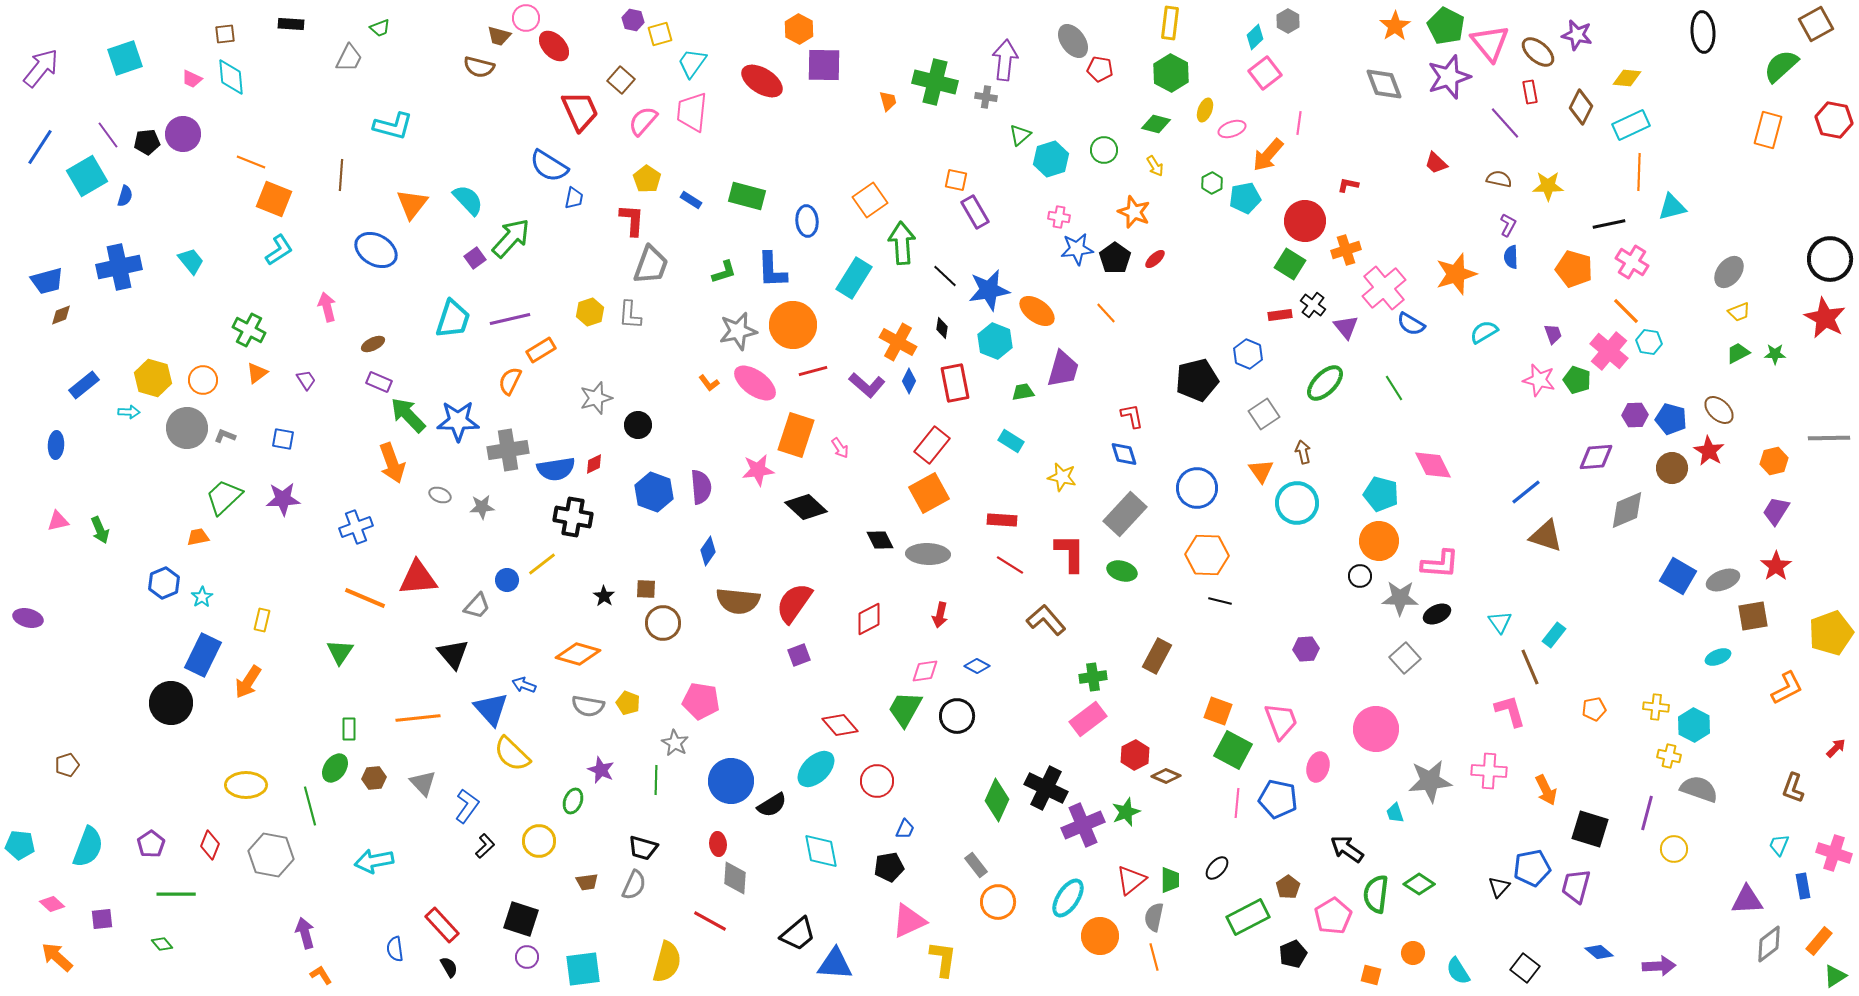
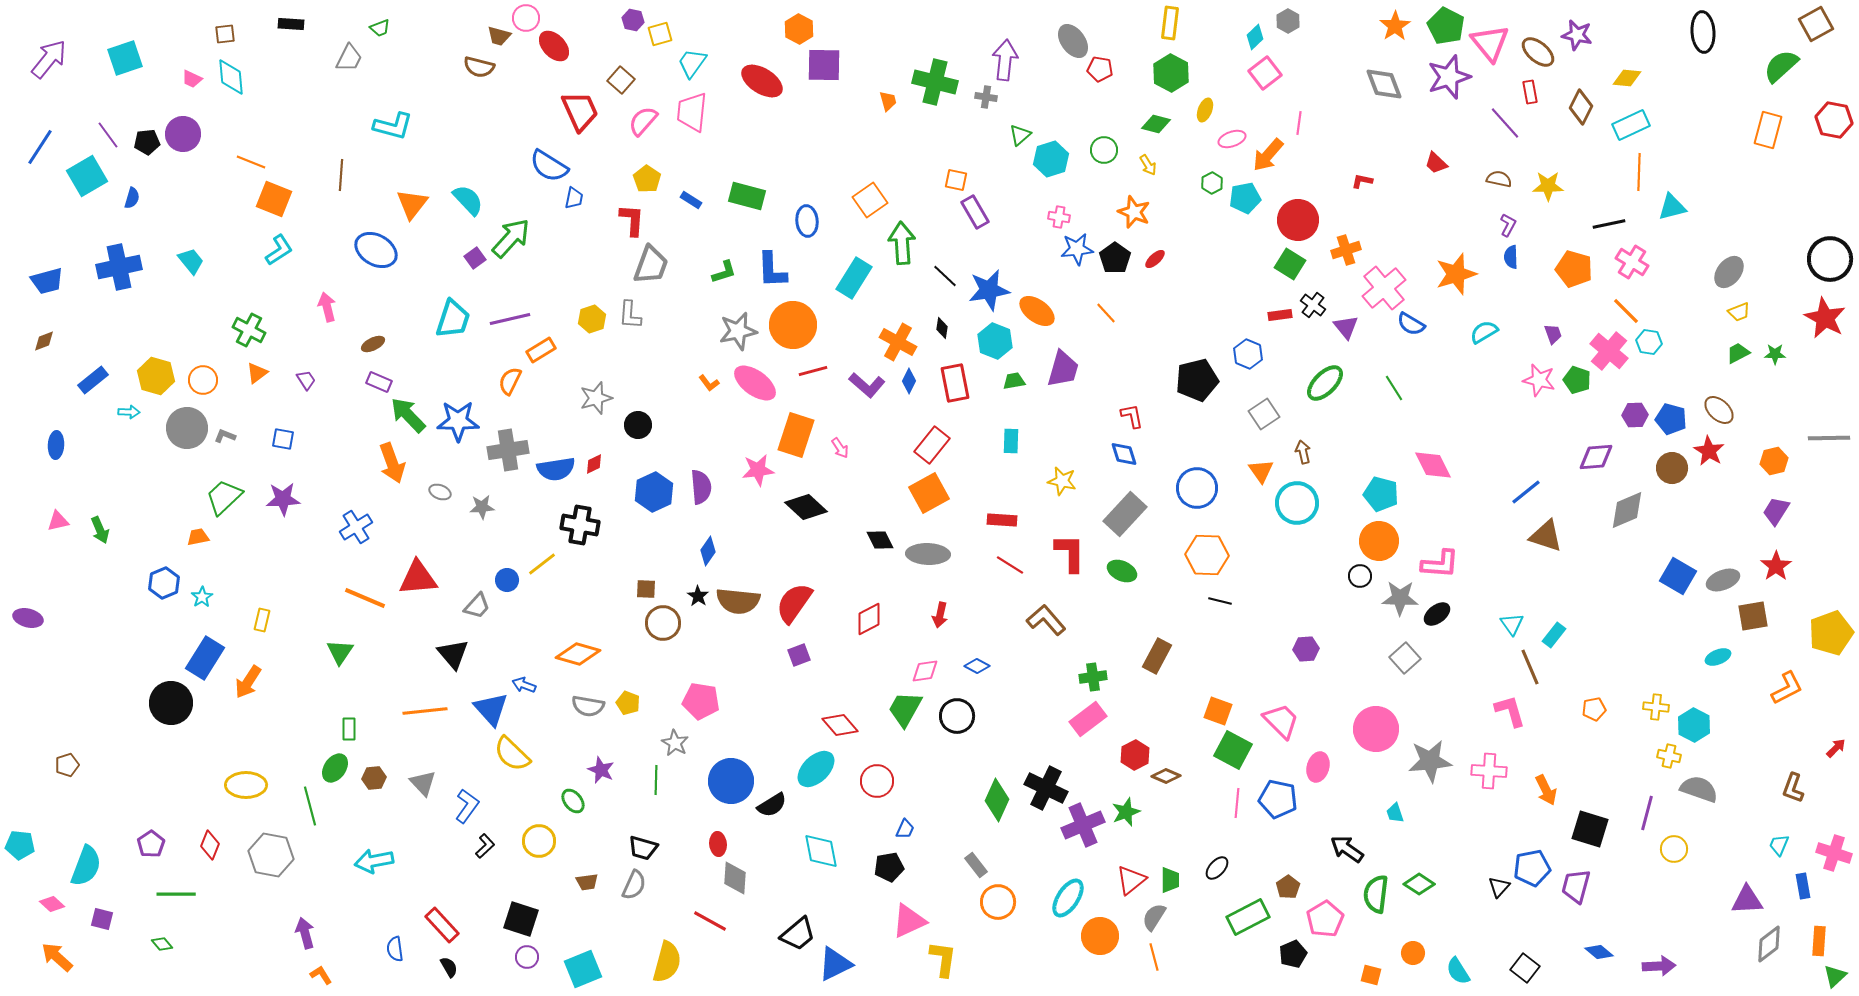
purple arrow at (41, 68): moved 8 px right, 9 px up
pink ellipse at (1232, 129): moved 10 px down
yellow arrow at (1155, 166): moved 7 px left, 1 px up
red L-shape at (1348, 185): moved 14 px right, 4 px up
blue semicircle at (125, 196): moved 7 px right, 2 px down
red circle at (1305, 221): moved 7 px left, 1 px up
yellow hexagon at (590, 312): moved 2 px right, 7 px down
brown diamond at (61, 315): moved 17 px left, 26 px down
yellow hexagon at (153, 378): moved 3 px right, 2 px up
blue rectangle at (84, 385): moved 9 px right, 5 px up
green trapezoid at (1023, 392): moved 9 px left, 11 px up
cyan rectangle at (1011, 441): rotated 60 degrees clockwise
yellow star at (1062, 477): moved 4 px down
blue hexagon at (654, 492): rotated 15 degrees clockwise
gray ellipse at (440, 495): moved 3 px up
black cross at (573, 517): moved 7 px right, 8 px down
blue cross at (356, 527): rotated 12 degrees counterclockwise
green ellipse at (1122, 571): rotated 8 degrees clockwise
black star at (604, 596): moved 94 px right
black ellipse at (1437, 614): rotated 12 degrees counterclockwise
cyan triangle at (1500, 622): moved 12 px right, 2 px down
blue rectangle at (203, 655): moved 2 px right, 3 px down; rotated 6 degrees clockwise
orange line at (418, 718): moved 7 px right, 7 px up
pink trapezoid at (1281, 721): rotated 24 degrees counterclockwise
gray star at (1430, 781): moved 20 px up
green ellipse at (573, 801): rotated 60 degrees counterclockwise
cyan semicircle at (88, 847): moved 2 px left, 19 px down
pink pentagon at (1333, 916): moved 8 px left, 3 px down
gray semicircle at (1154, 917): rotated 20 degrees clockwise
purple square at (102, 919): rotated 20 degrees clockwise
orange rectangle at (1819, 941): rotated 36 degrees counterclockwise
blue triangle at (835, 964): rotated 30 degrees counterclockwise
cyan square at (583, 969): rotated 15 degrees counterclockwise
green triangle at (1835, 976): rotated 10 degrees counterclockwise
